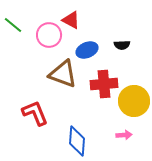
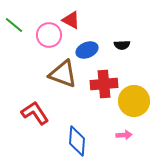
green line: moved 1 px right
red L-shape: rotated 12 degrees counterclockwise
